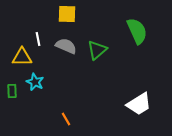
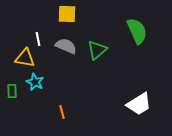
yellow triangle: moved 3 px right, 1 px down; rotated 10 degrees clockwise
orange line: moved 4 px left, 7 px up; rotated 16 degrees clockwise
